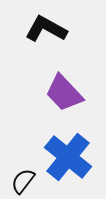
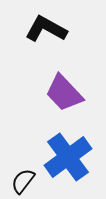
blue cross: rotated 15 degrees clockwise
